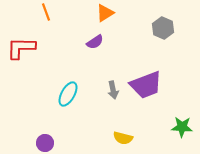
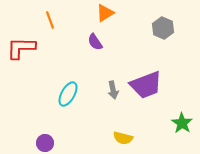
orange line: moved 4 px right, 8 px down
purple semicircle: rotated 90 degrees clockwise
green star: moved 4 px up; rotated 30 degrees clockwise
